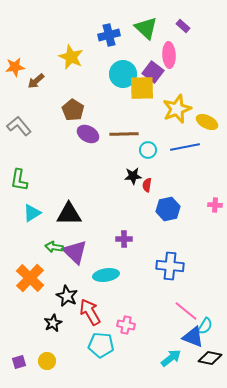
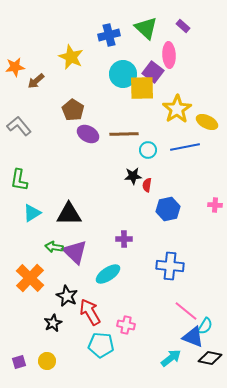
yellow star at (177, 109): rotated 12 degrees counterclockwise
cyan ellipse at (106, 275): moved 2 px right, 1 px up; rotated 25 degrees counterclockwise
